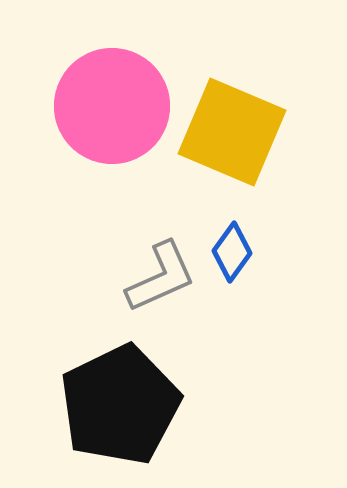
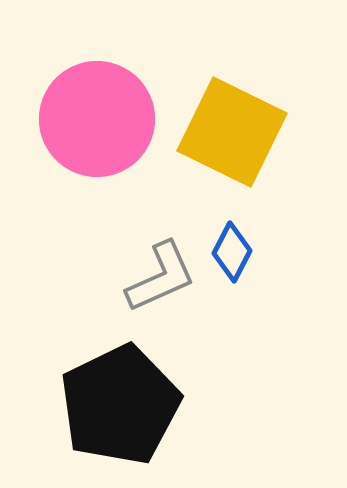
pink circle: moved 15 px left, 13 px down
yellow square: rotated 3 degrees clockwise
blue diamond: rotated 8 degrees counterclockwise
